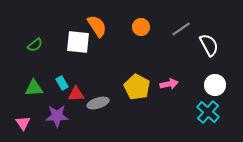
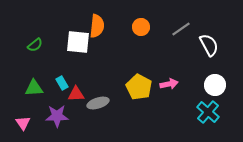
orange semicircle: rotated 40 degrees clockwise
yellow pentagon: moved 2 px right
